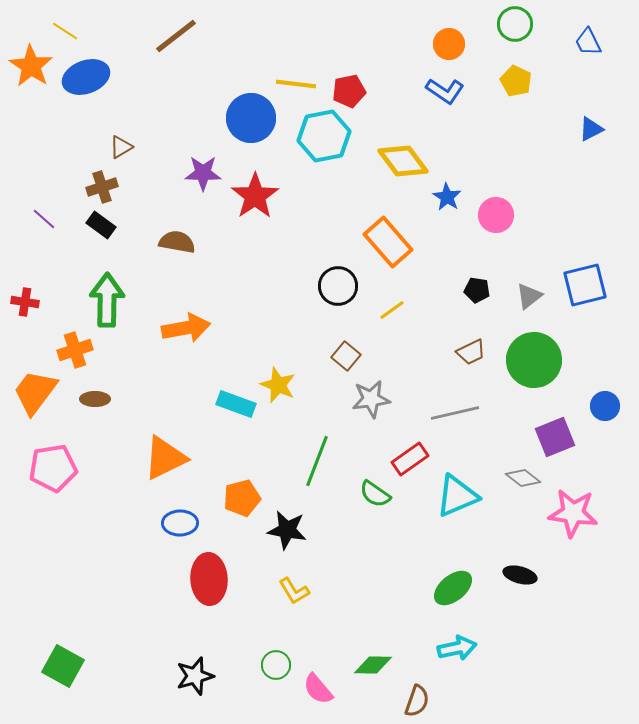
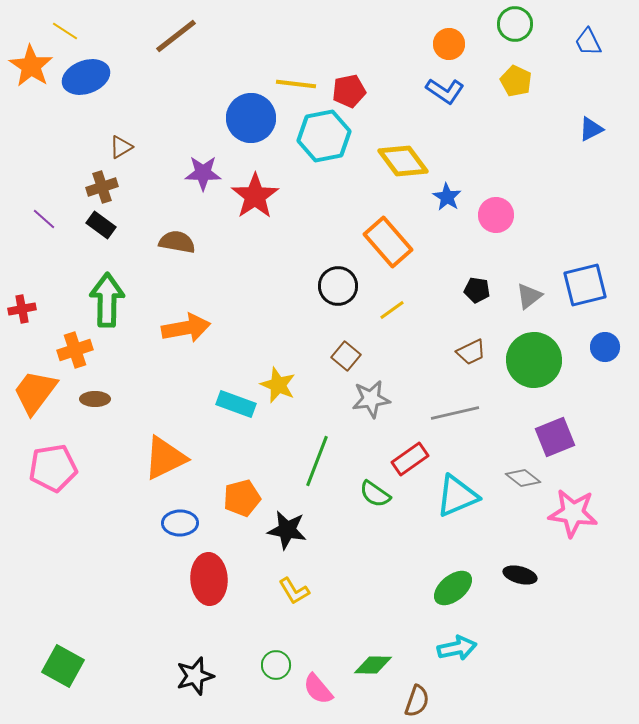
red cross at (25, 302): moved 3 px left, 7 px down; rotated 20 degrees counterclockwise
blue circle at (605, 406): moved 59 px up
